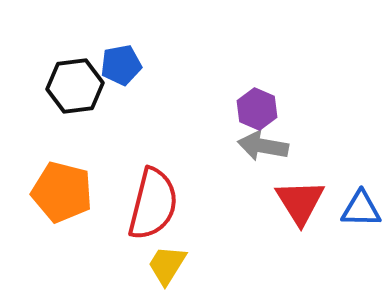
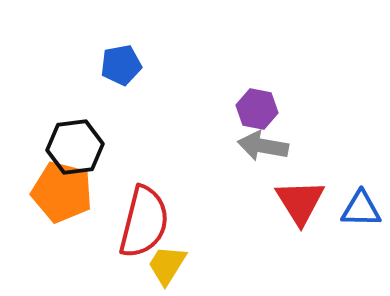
black hexagon: moved 61 px down
purple hexagon: rotated 12 degrees counterclockwise
red semicircle: moved 9 px left, 18 px down
